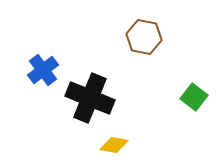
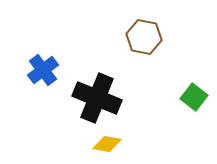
black cross: moved 7 px right
yellow diamond: moved 7 px left, 1 px up
